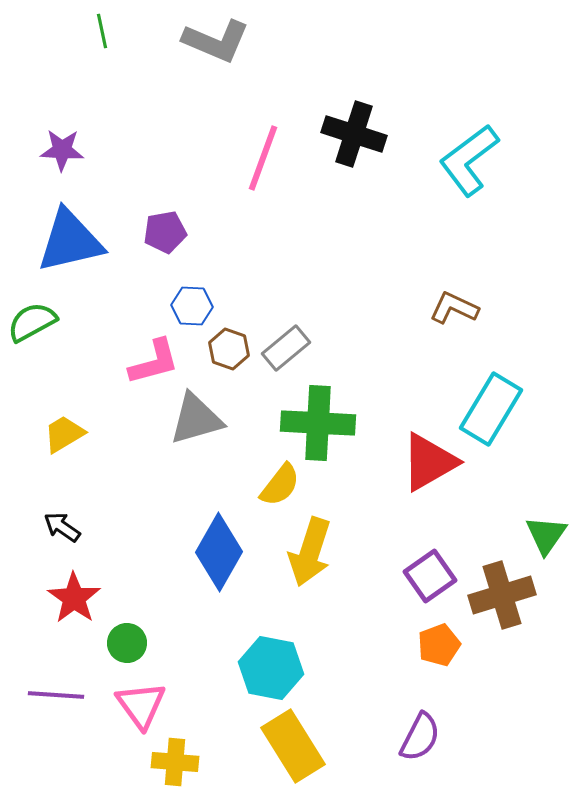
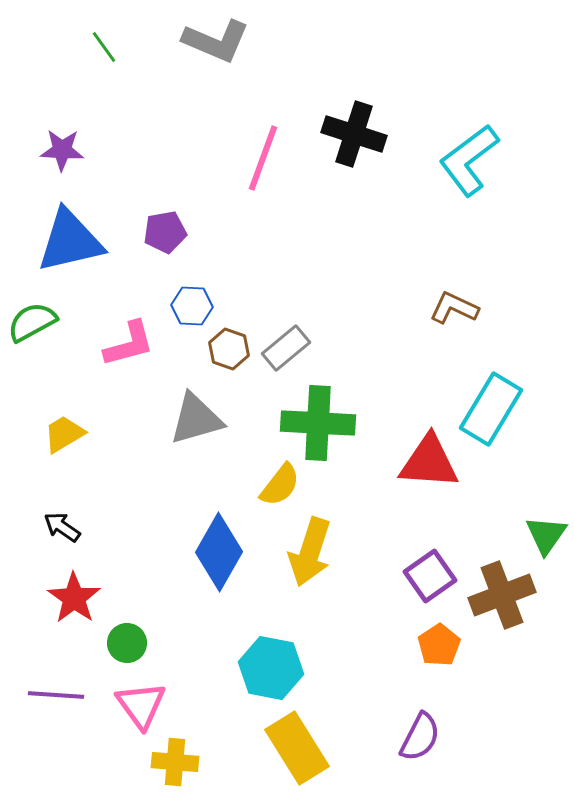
green line: moved 2 px right, 16 px down; rotated 24 degrees counterclockwise
pink L-shape: moved 25 px left, 18 px up
red triangle: rotated 34 degrees clockwise
brown cross: rotated 4 degrees counterclockwise
orange pentagon: rotated 12 degrees counterclockwise
yellow rectangle: moved 4 px right, 2 px down
